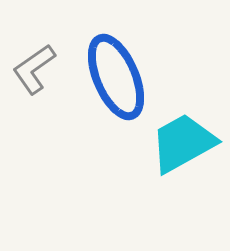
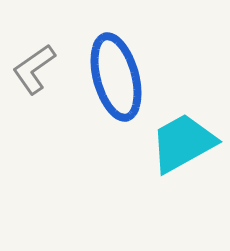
blue ellipse: rotated 8 degrees clockwise
